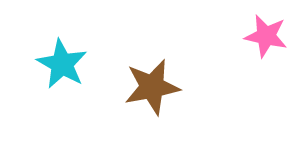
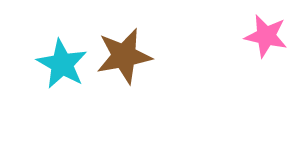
brown star: moved 28 px left, 31 px up
